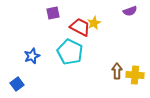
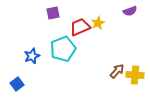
yellow star: moved 4 px right
red trapezoid: rotated 50 degrees counterclockwise
cyan pentagon: moved 7 px left, 3 px up; rotated 25 degrees clockwise
brown arrow: rotated 42 degrees clockwise
